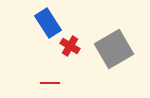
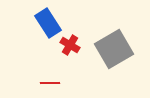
red cross: moved 1 px up
